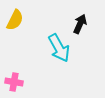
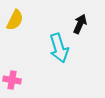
cyan arrow: rotated 12 degrees clockwise
pink cross: moved 2 px left, 2 px up
